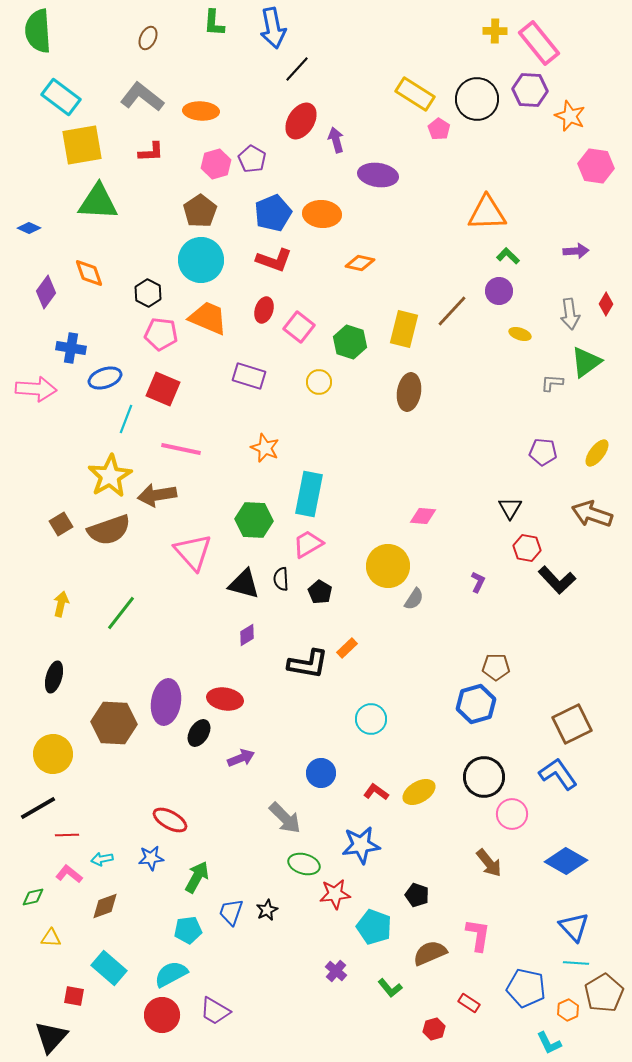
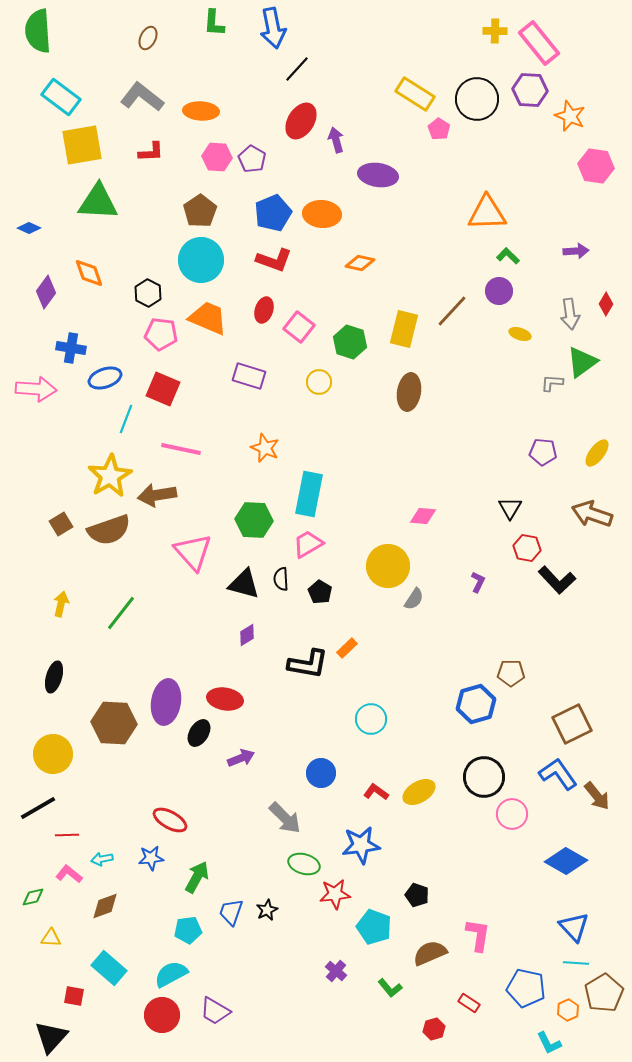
pink hexagon at (216, 164): moved 1 px right, 7 px up; rotated 20 degrees clockwise
green triangle at (586, 362): moved 4 px left
brown pentagon at (496, 667): moved 15 px right, 6 px down
brown arrow at (489, 863): moved 108 px right, 67 px up
